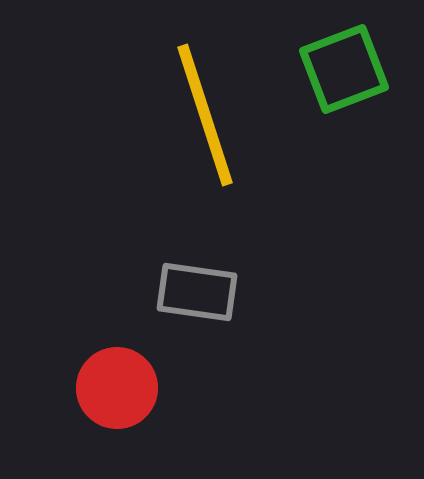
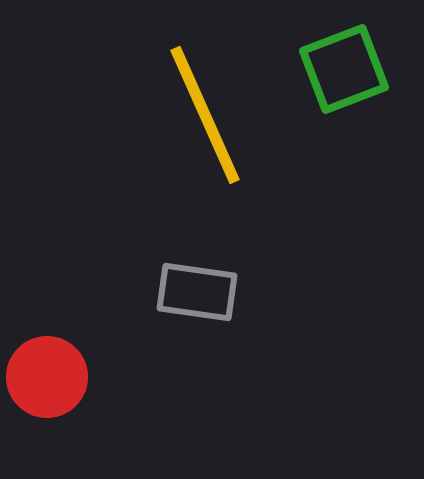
yellow line: rotated 6 degrees counterclockwise
red circle: moved 70 px left, 11 px up
